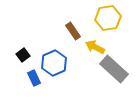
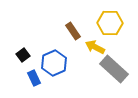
yellow hexagon: moved 2 px right, 5 px down; rotated 10 degrees clockwise
